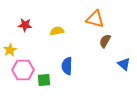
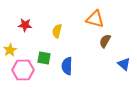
yellow semicircle: rotated 64 degrees counterclockwise
green square: moved 22 px up; rotated 16 degrees clockwise
